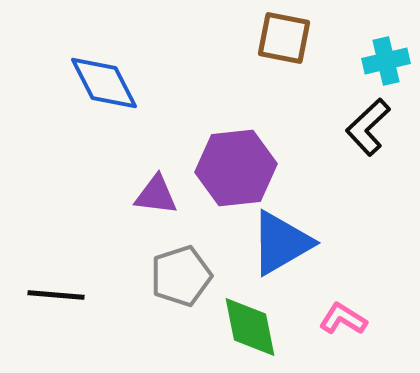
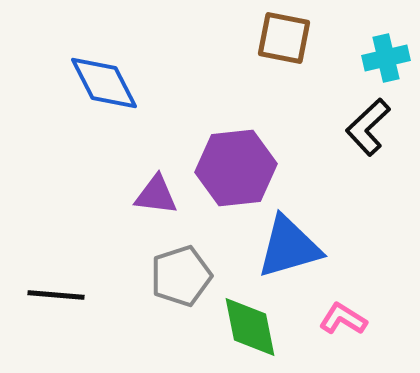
cyan cross: moved 3 px up
blue triangle: moved 8 px right, 4 px down; rotated 14 degrees clockwise
